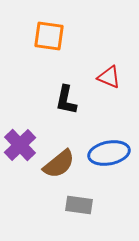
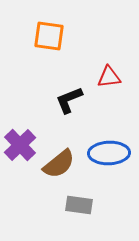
red triangle: rotated 30 degrees counterclockwise
black L-shape: moved 3 px right; rotated 56 degrees clockwise
blue ellipse: rotated 9 degrees clockwise
